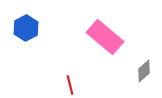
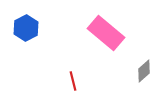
pink rectangle: moved 1 px right, 4 px up
red line: moved 3 px right, 4 px up
